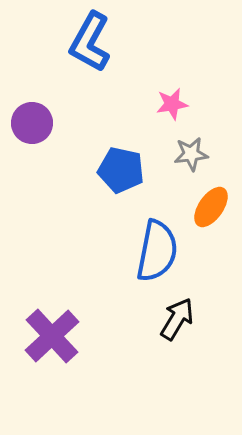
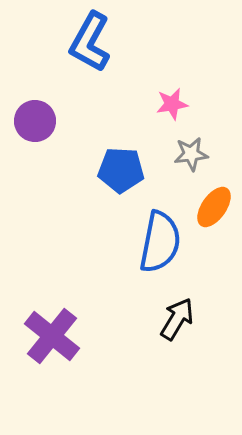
purple circle: moved 3 px right, 2 px up
blue pentagon: rotated 9 degrees counterclockwise
orange ellipse: moved 3 px right
blue semicircle: moved 3 px right, 9 px up
purple cross: rotated 8 degrees counterclockwise
